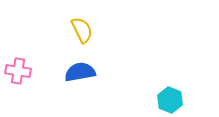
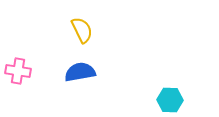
cyan hexagon: rotated 20 degrees counterclockwise
